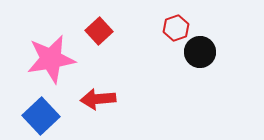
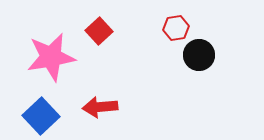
red hexagon: rotated 10 degrees clockwise
black circle: moved 1 px left, 3 px down
pink star: moved 2 px up
red arrow: moved 2 px right, 8 px down
